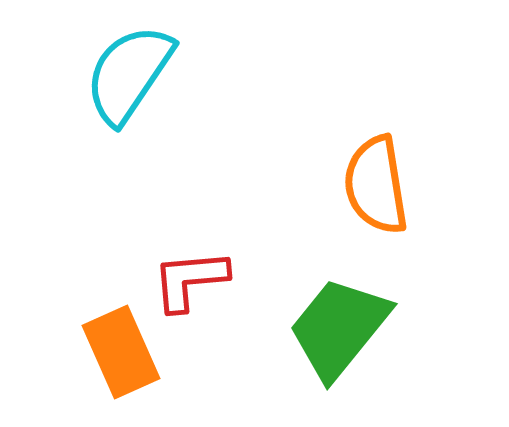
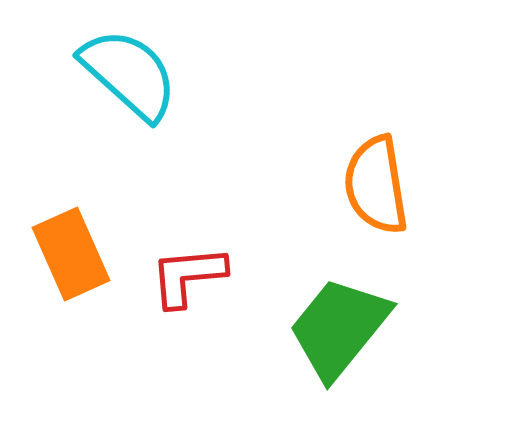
cyan semicircle: rotated 98 degrees clockwise
red L-shape: moved 2 px left, 4 px up
orange rectangle: moved 50 px left, 98 px up
